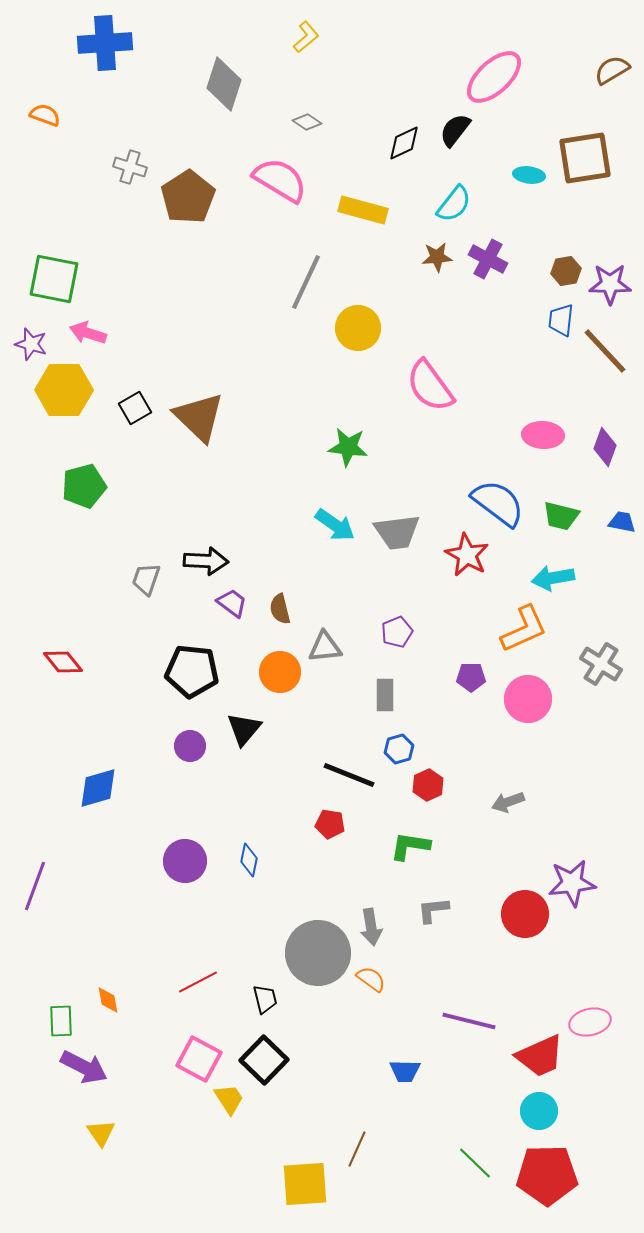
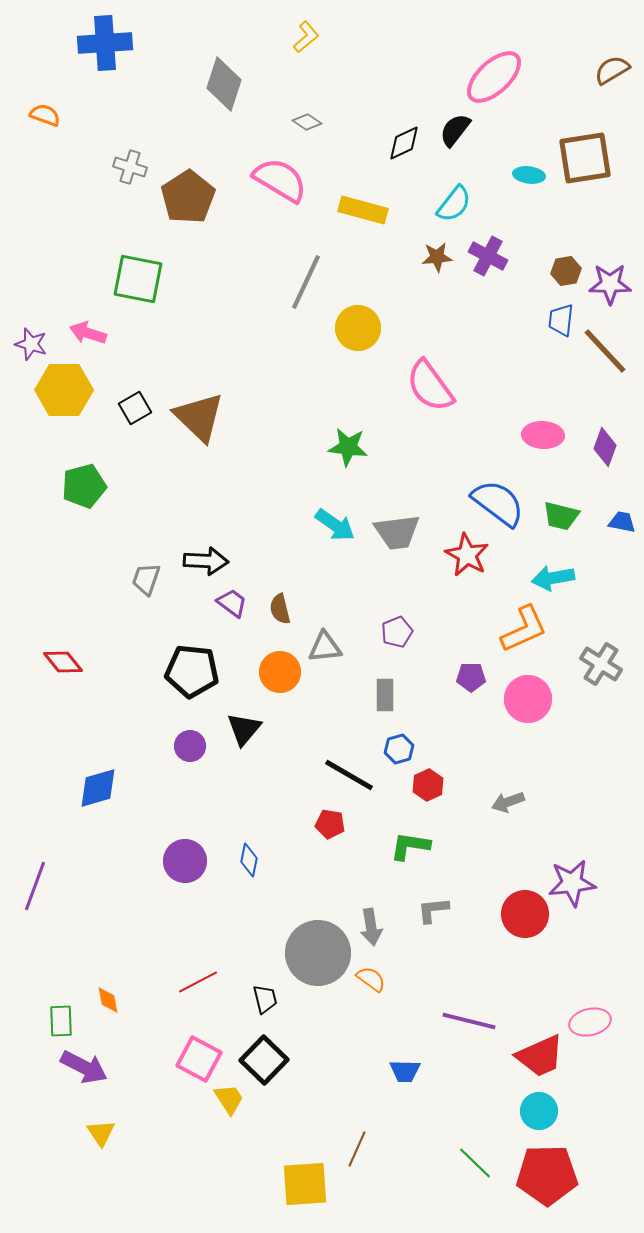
purple cross at (488, 259): moved 3 px up
green square at (54, 279): moved 84 px right
black line at (349, 775): rotated 8 degrees clockwise
